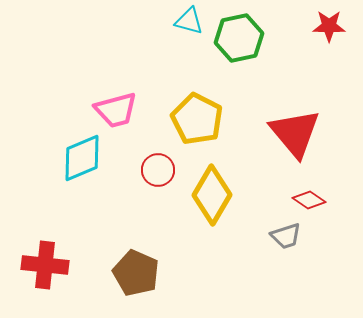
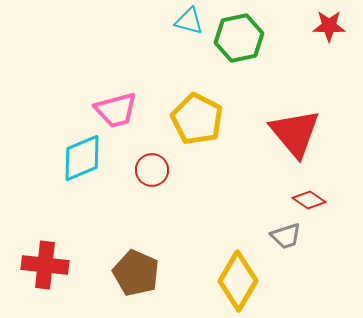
red circle: moved 6 px left
yellow diamond: moved 26 px right, 86 px down
